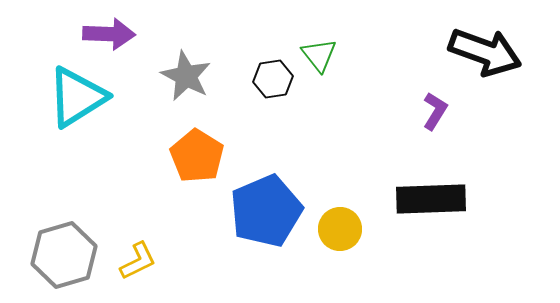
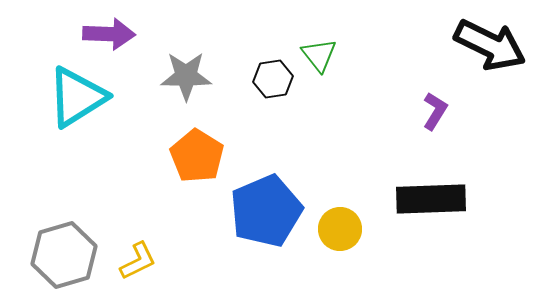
black arrow: moved 5 px right, 7 px up; rotated 6 degrees clockwise
gray star: rotated 27 degrees counterclockwise
